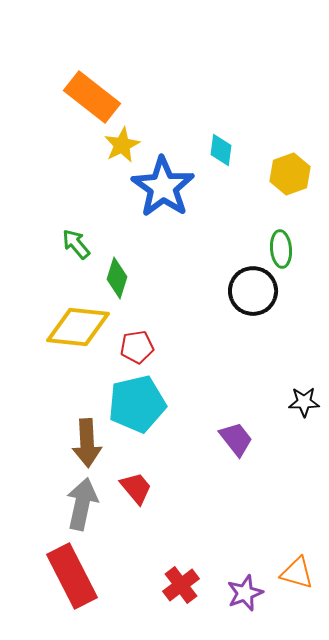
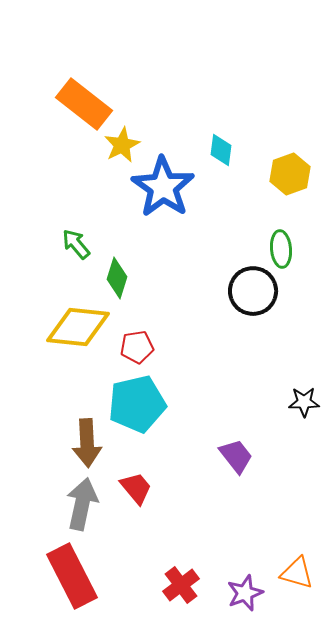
orange rectangle: moved 8 px left, 7 px down
purple trapezoid: moved 17 px down
